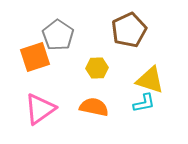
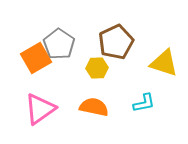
brown pentagon: moved 13 px left, 12 px down
gray pentagon: moved 1 px right, 9 px down
orange square: moved 1 px right, 1 px down; rotated 12 degrees counterclockwise
yellow triangle: moved 14 px right, 17 px up
